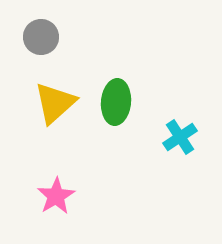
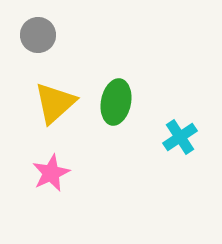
gray circle: moved 3 px left, 2 px up
green ellipse: rotated 6 degrees clockwise
pink star: moved 5 px left, 23 px up; rotated 6 degrees clockwise
